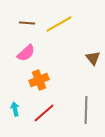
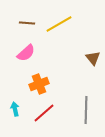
orange cross: moved 4 px down
